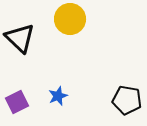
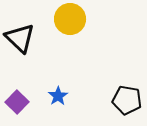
blue star: rotated 12 degrees counterclockwise
purple square: rotated 20 degrees counterclockwise
